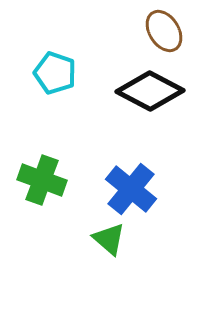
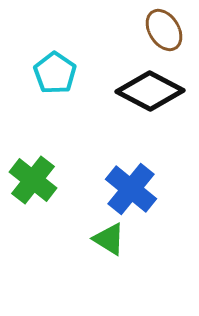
brown ellipse: moved 1 px up
cyan pentagon: rotated 15 degrees clockwise
green cross: moved 9 px left; rotated 18 degrees clockwise
green triangle: rotated 9 degrees counterclockwise
